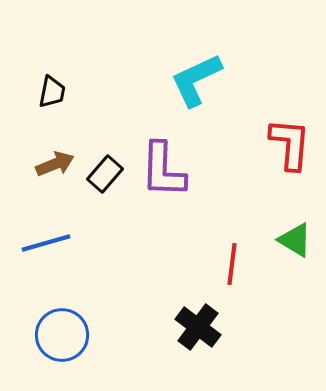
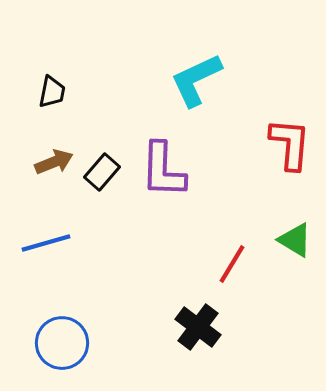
brown arrow: moved 1 px left, 2 px up
black rectangle: moved 3 px left, 2 px up
red line: rotated 24 degrees clockwise
blue circle: moved 8 px down
